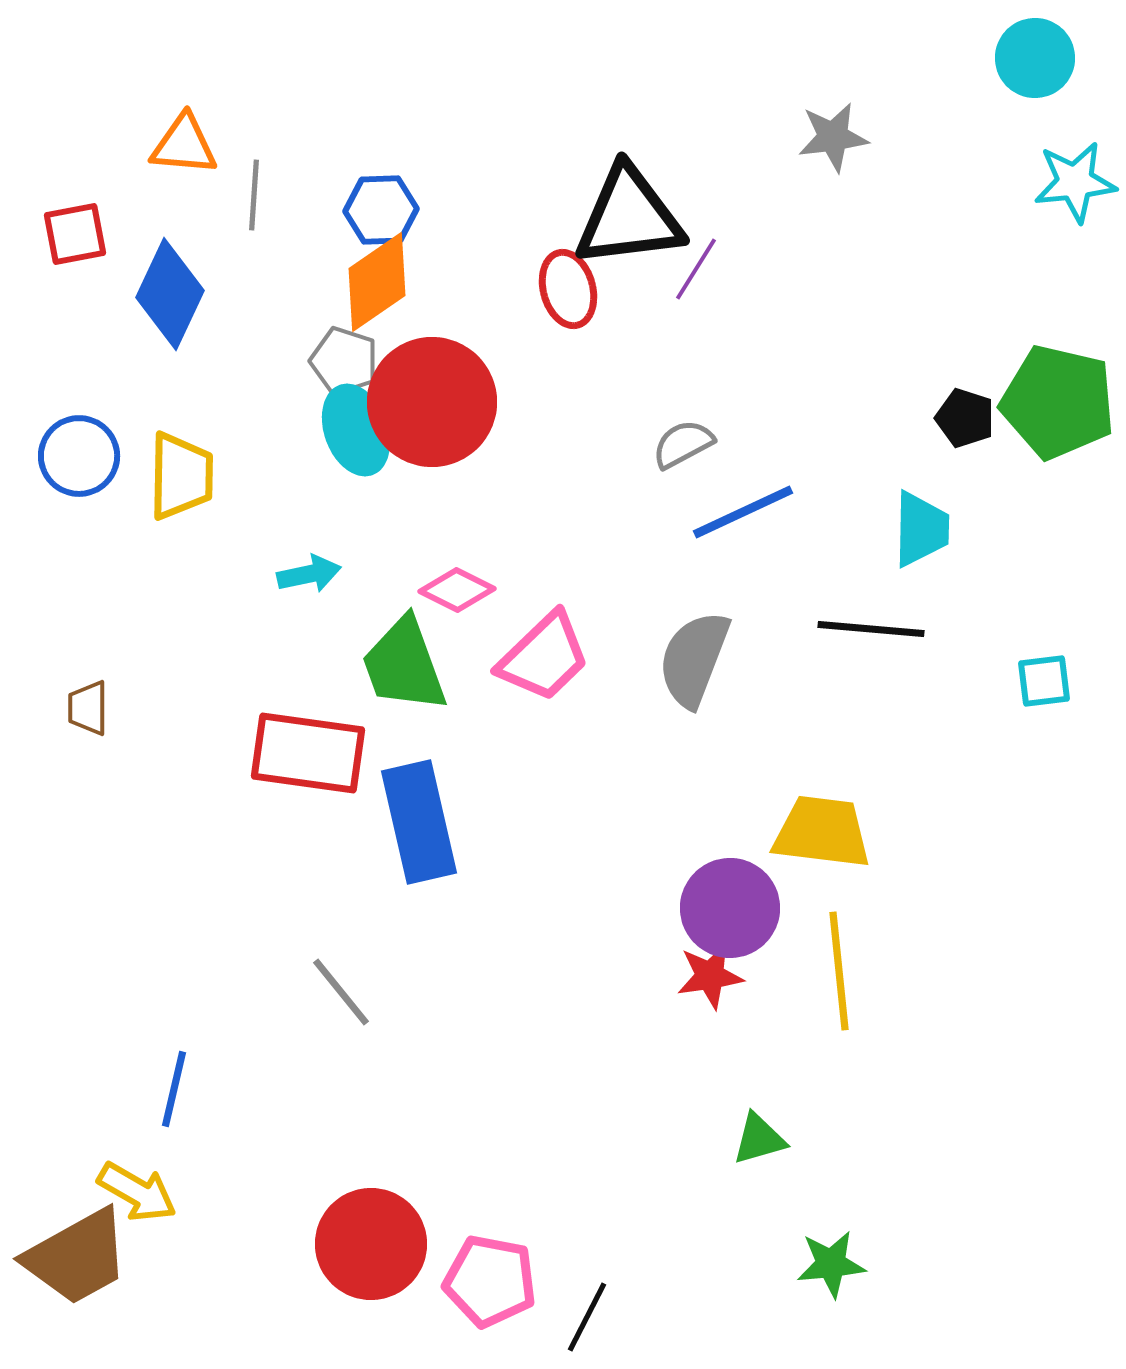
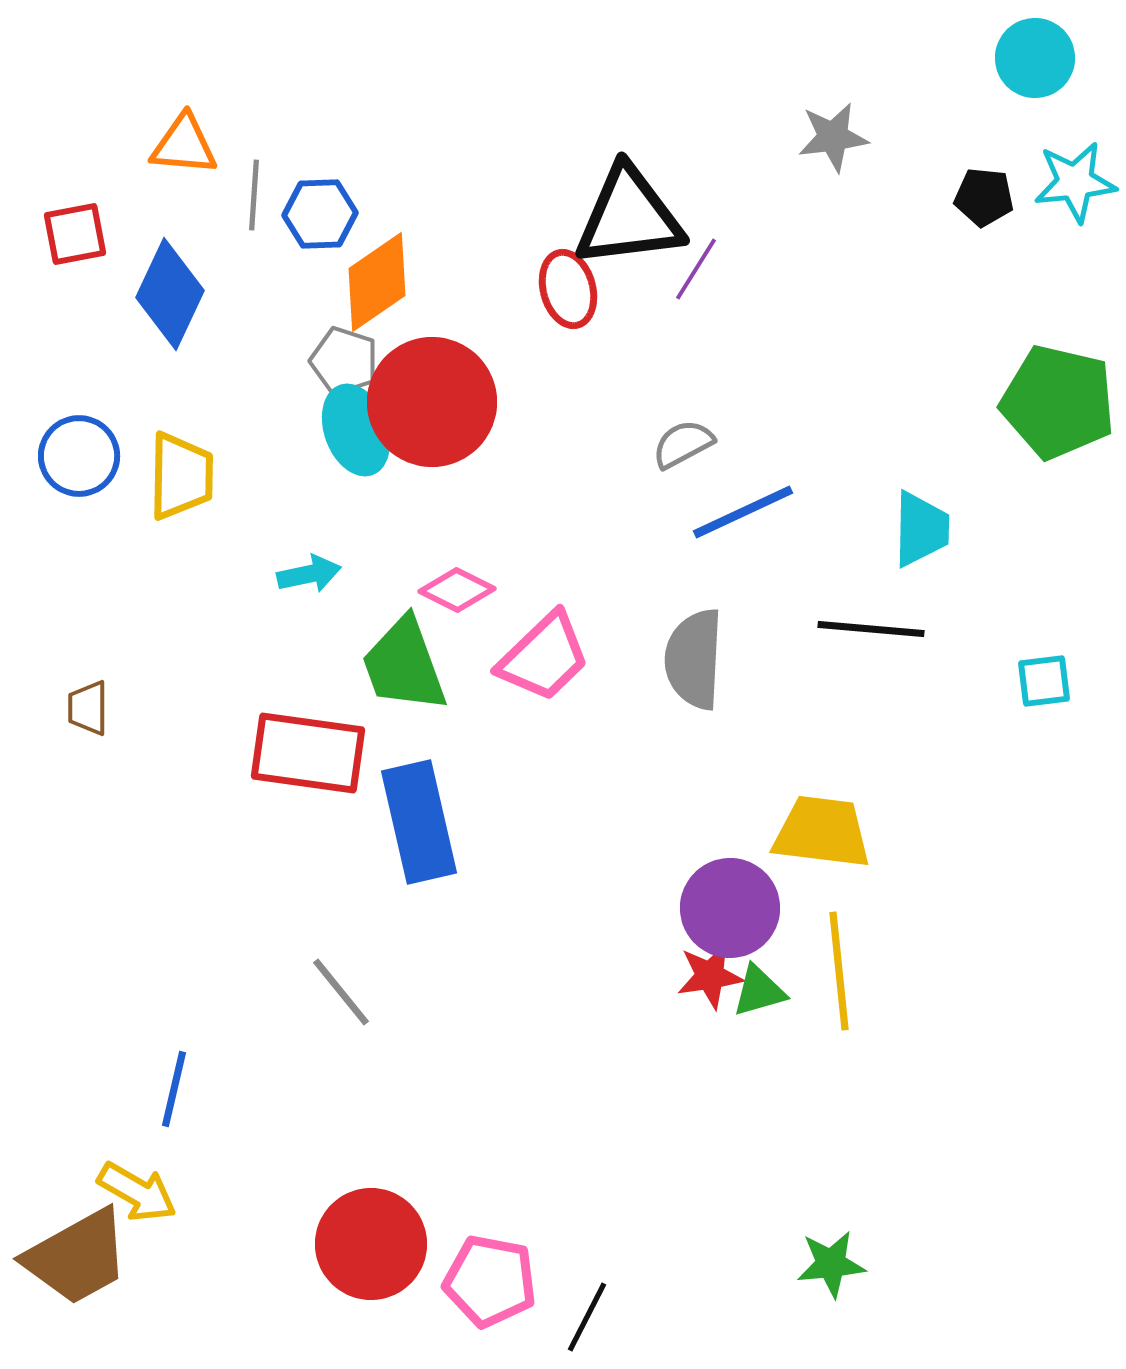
blue hexagon at (381, 210): moved 61 px left, 4 px down
black pentagon at (965, 418): moved 19 px right, 221 px up; rotated 12 degrees counterclockwise
gray semicircle at (694, 659): rotated 18 degrees counterclockwise
green triangle at (759, 1139): moved 148 px up
